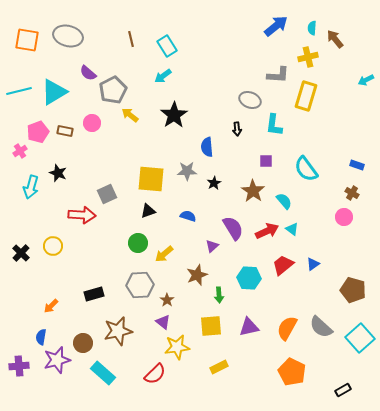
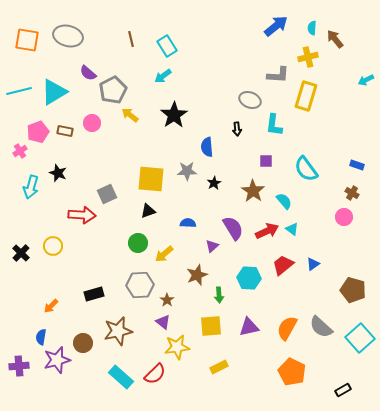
blue semicircle at (188, 216): moved 7 px down; rotated 14 degrees counterclockwise
cyan rectangle at (103, 373): moved 18 px right, 4 px down
